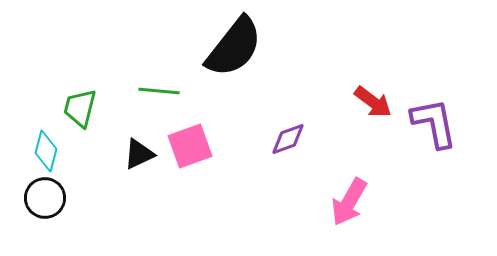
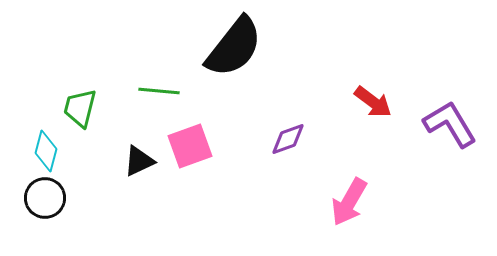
purple L-shape: moved 16 px right, 1 px down; rotated 20 degrees counterclockwise
black triangle: moved 7 px down
